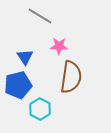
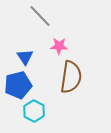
gray line: rotated 15 degrees clockwise
cyan hexagon: moved 6 px left, 2 px down
